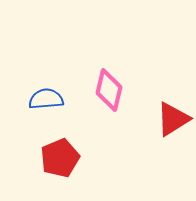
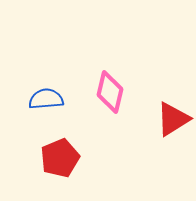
pink diamond: moved 1 px right, 2 px down
